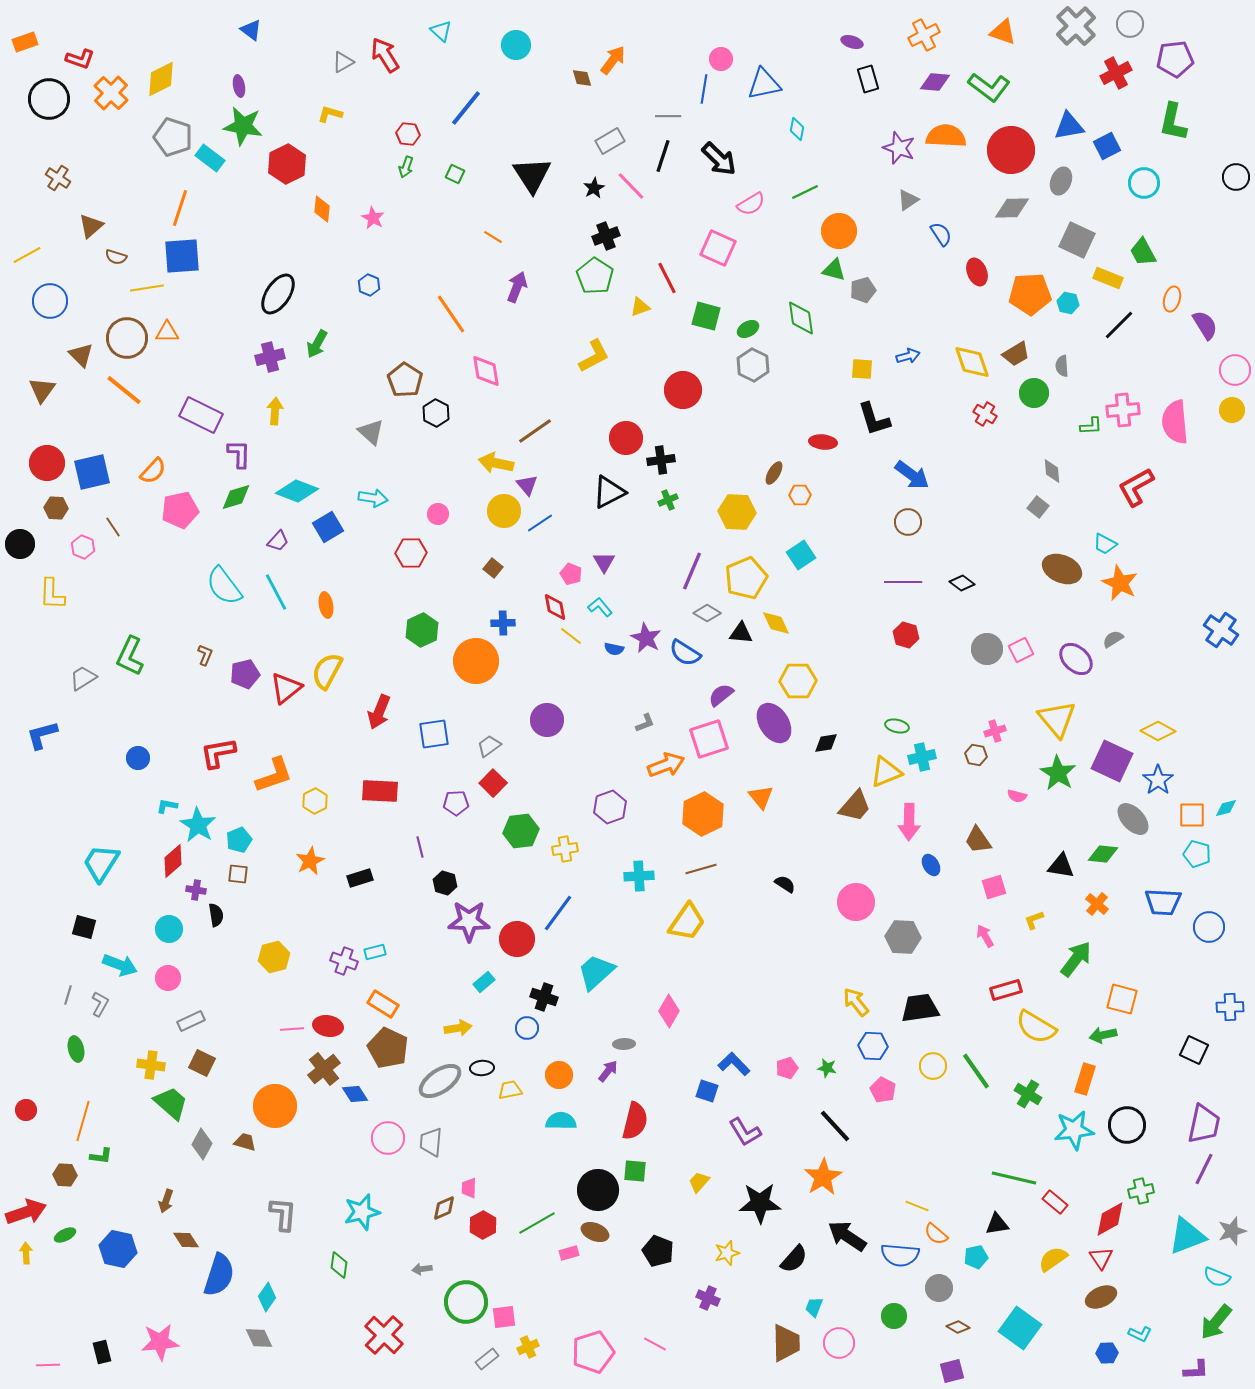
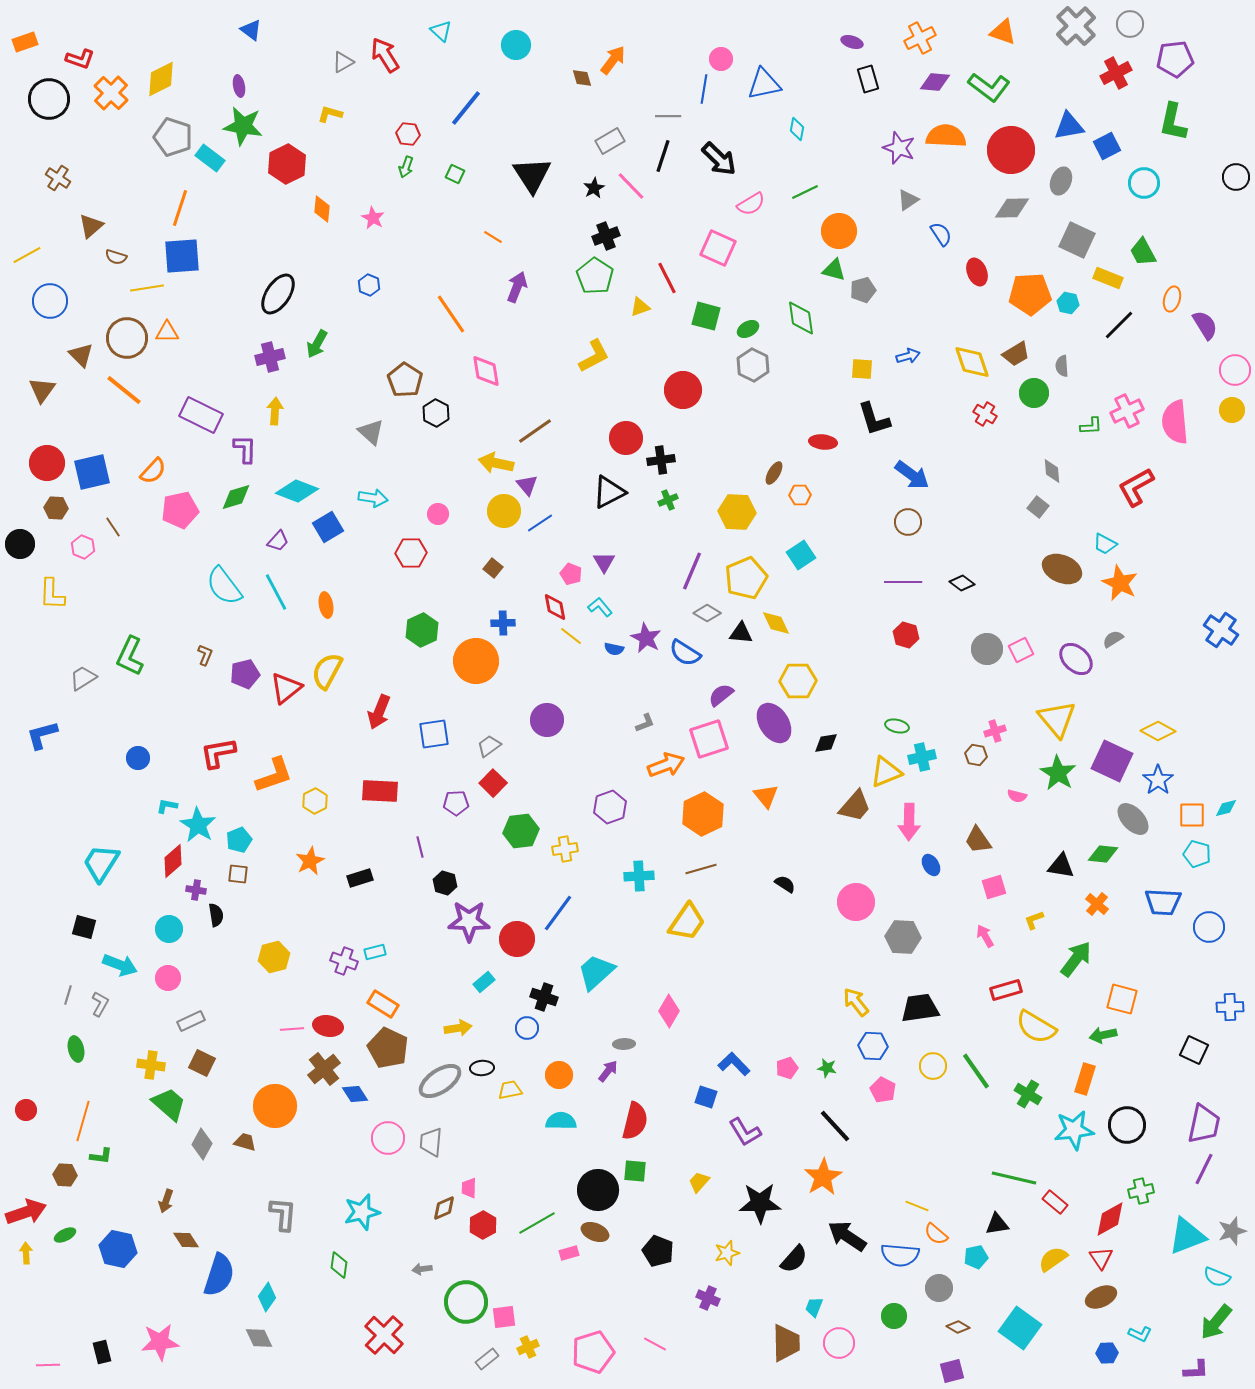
orange cross at (924, 35): moved 4 px left, 3 px down
pink cross at (1123, 410): moved 4 px right, 1 px down; rotated 20 degrees counterclockwise
purple L-shape at (239, 454): moved 6 px right, 5 px up
orange triangle at (761, 797): moved 5 px right, 1 px up
blue square at (707, 1091): moved 1 px left, 6 px down
green trapezoid at (171, 1103): moved 2 px left, 1 px down
